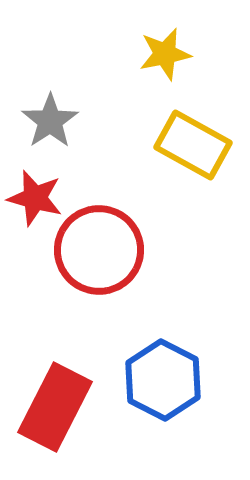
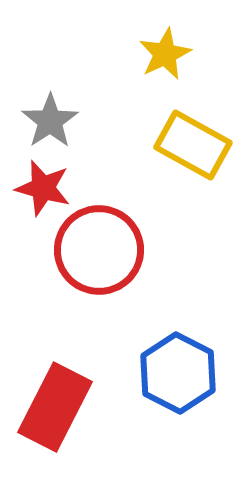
yellow star: rotated 14 degrees counterclockwise
red star: moved 8 px right, 10 px up
blue hexagon: moved 15 px right, 7 px up
